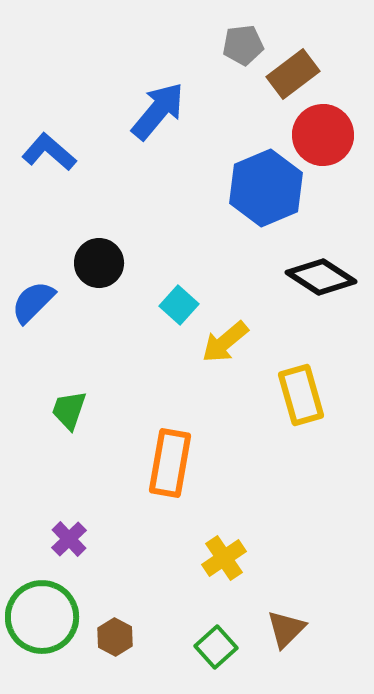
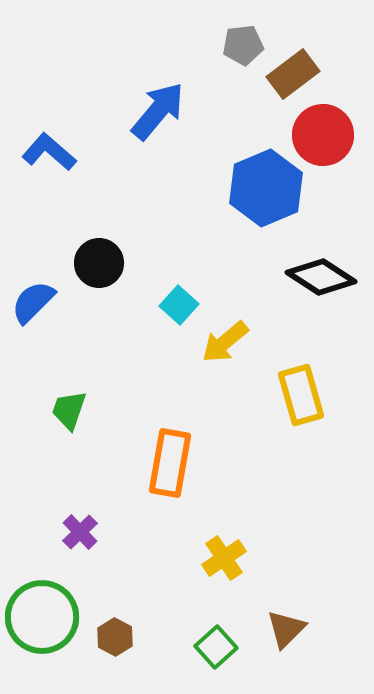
purple cross: moved 11 px right, 7 px up
